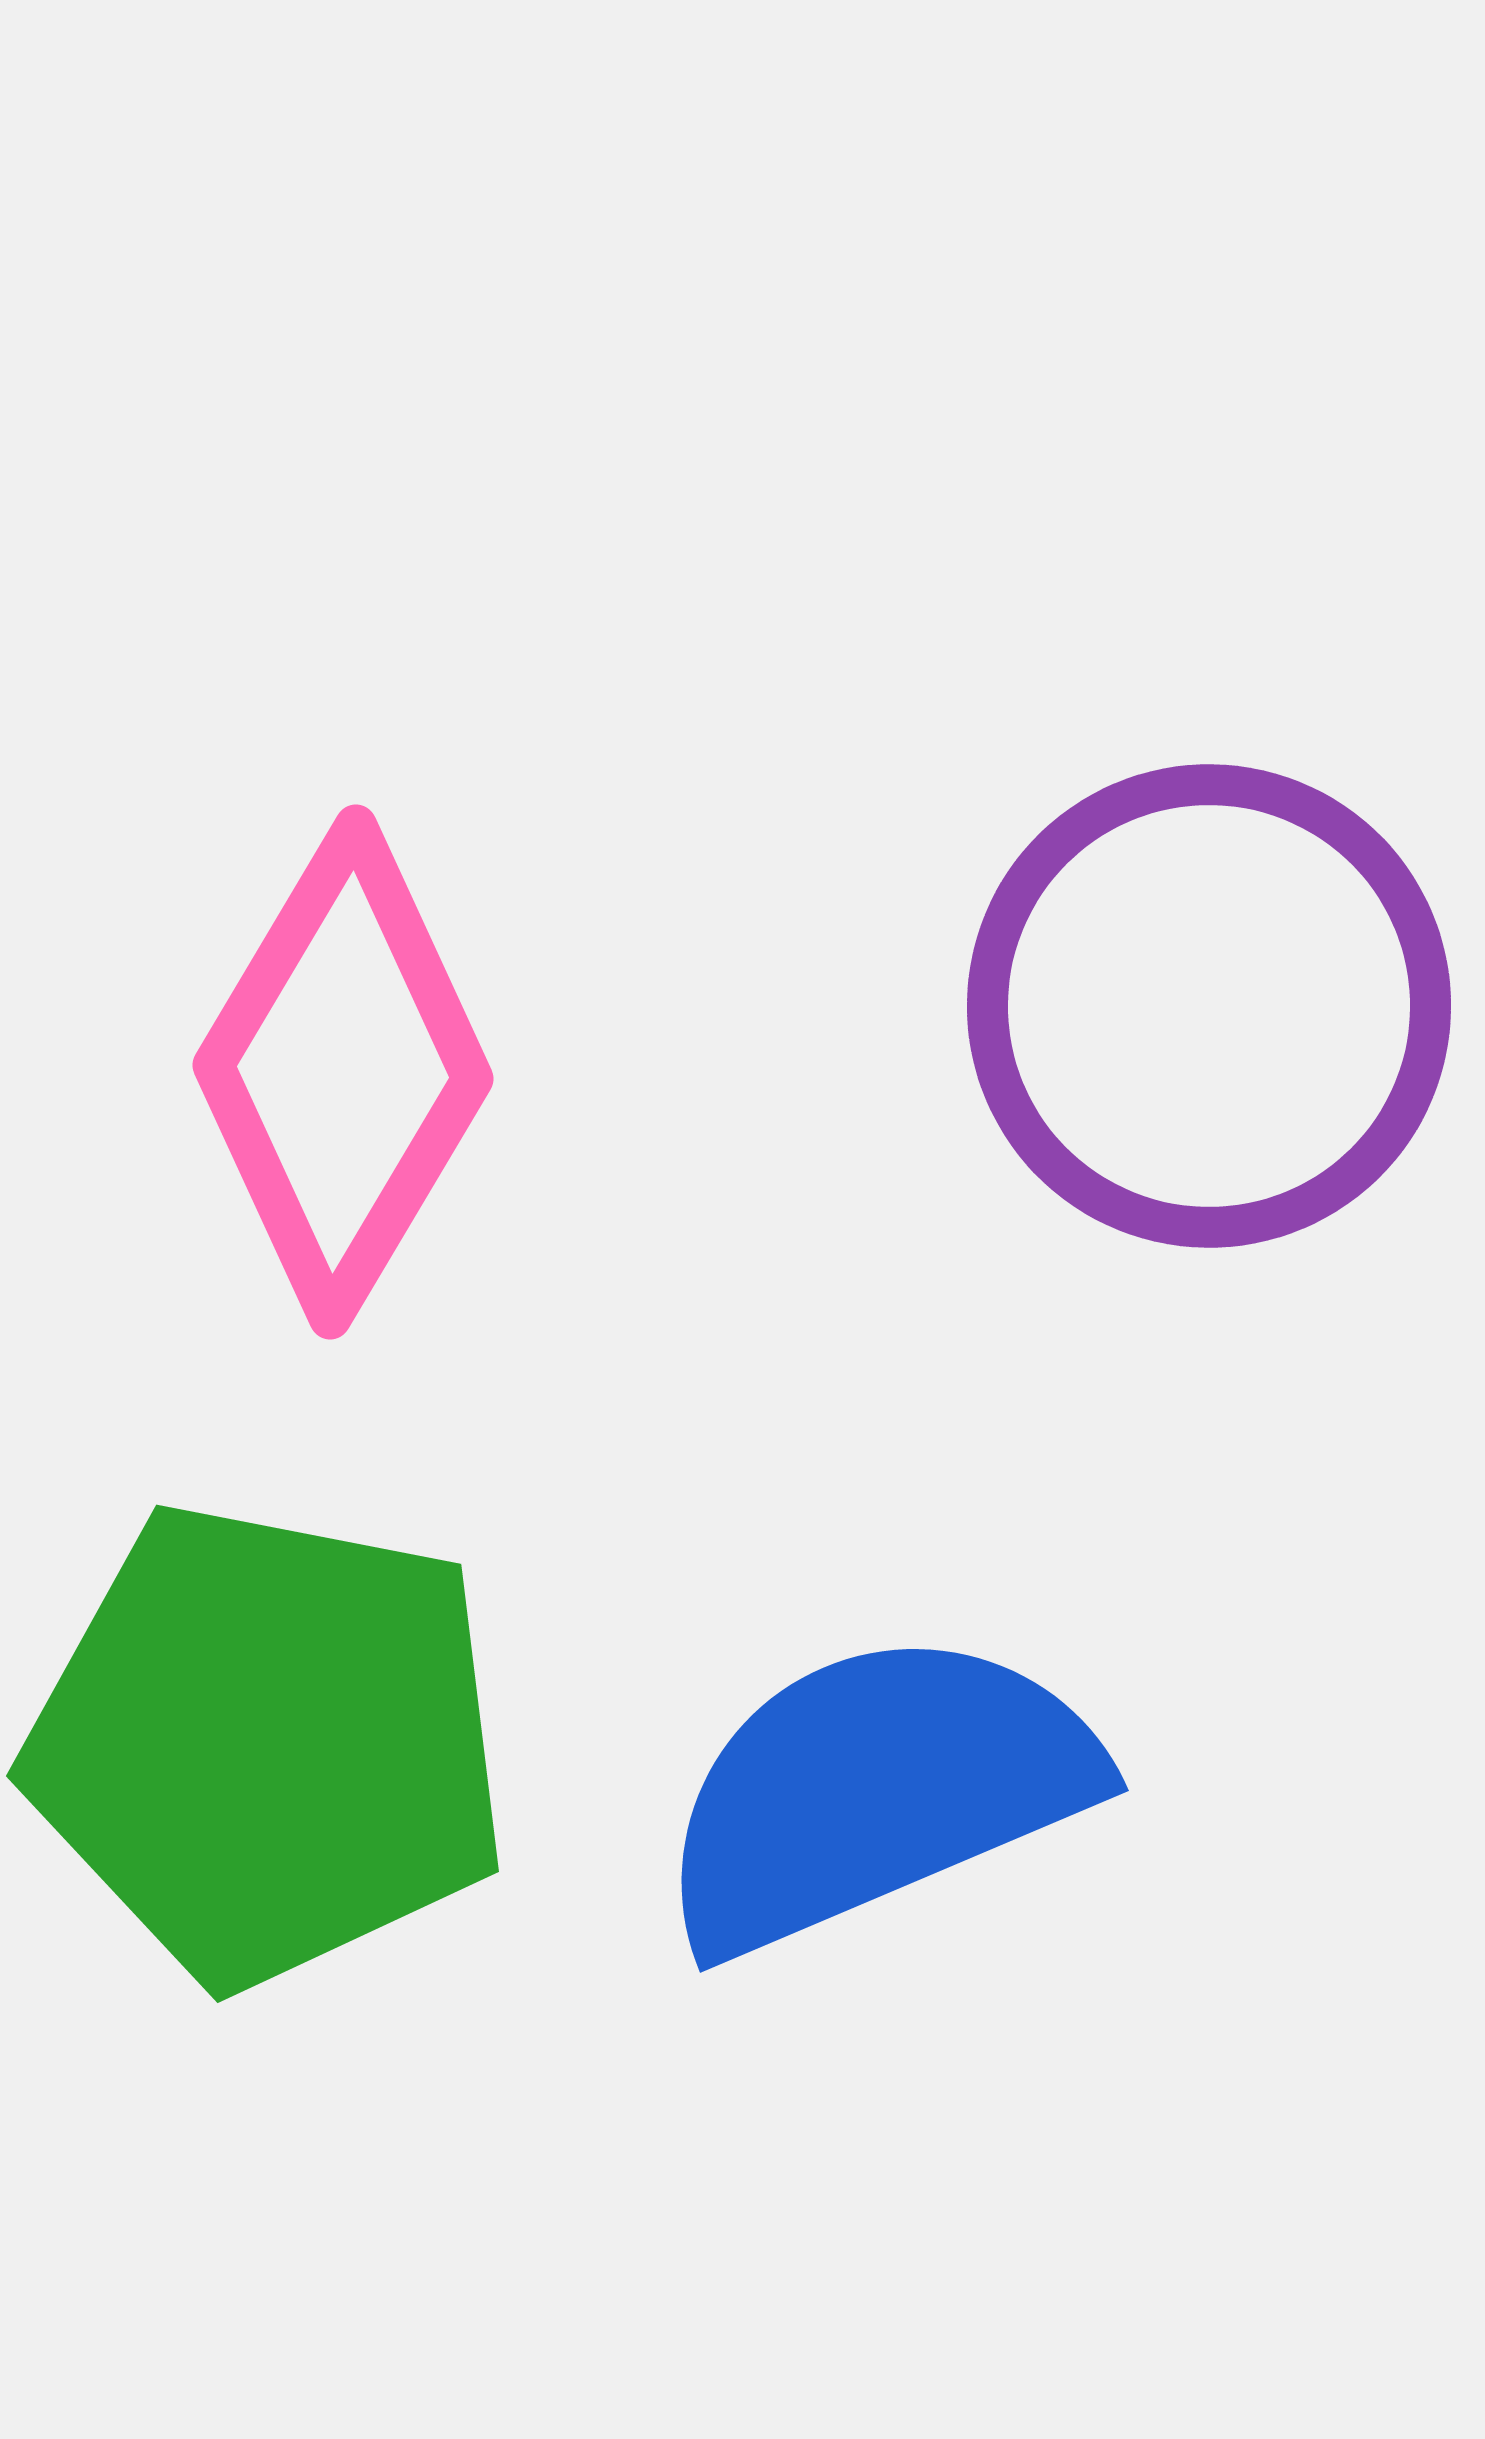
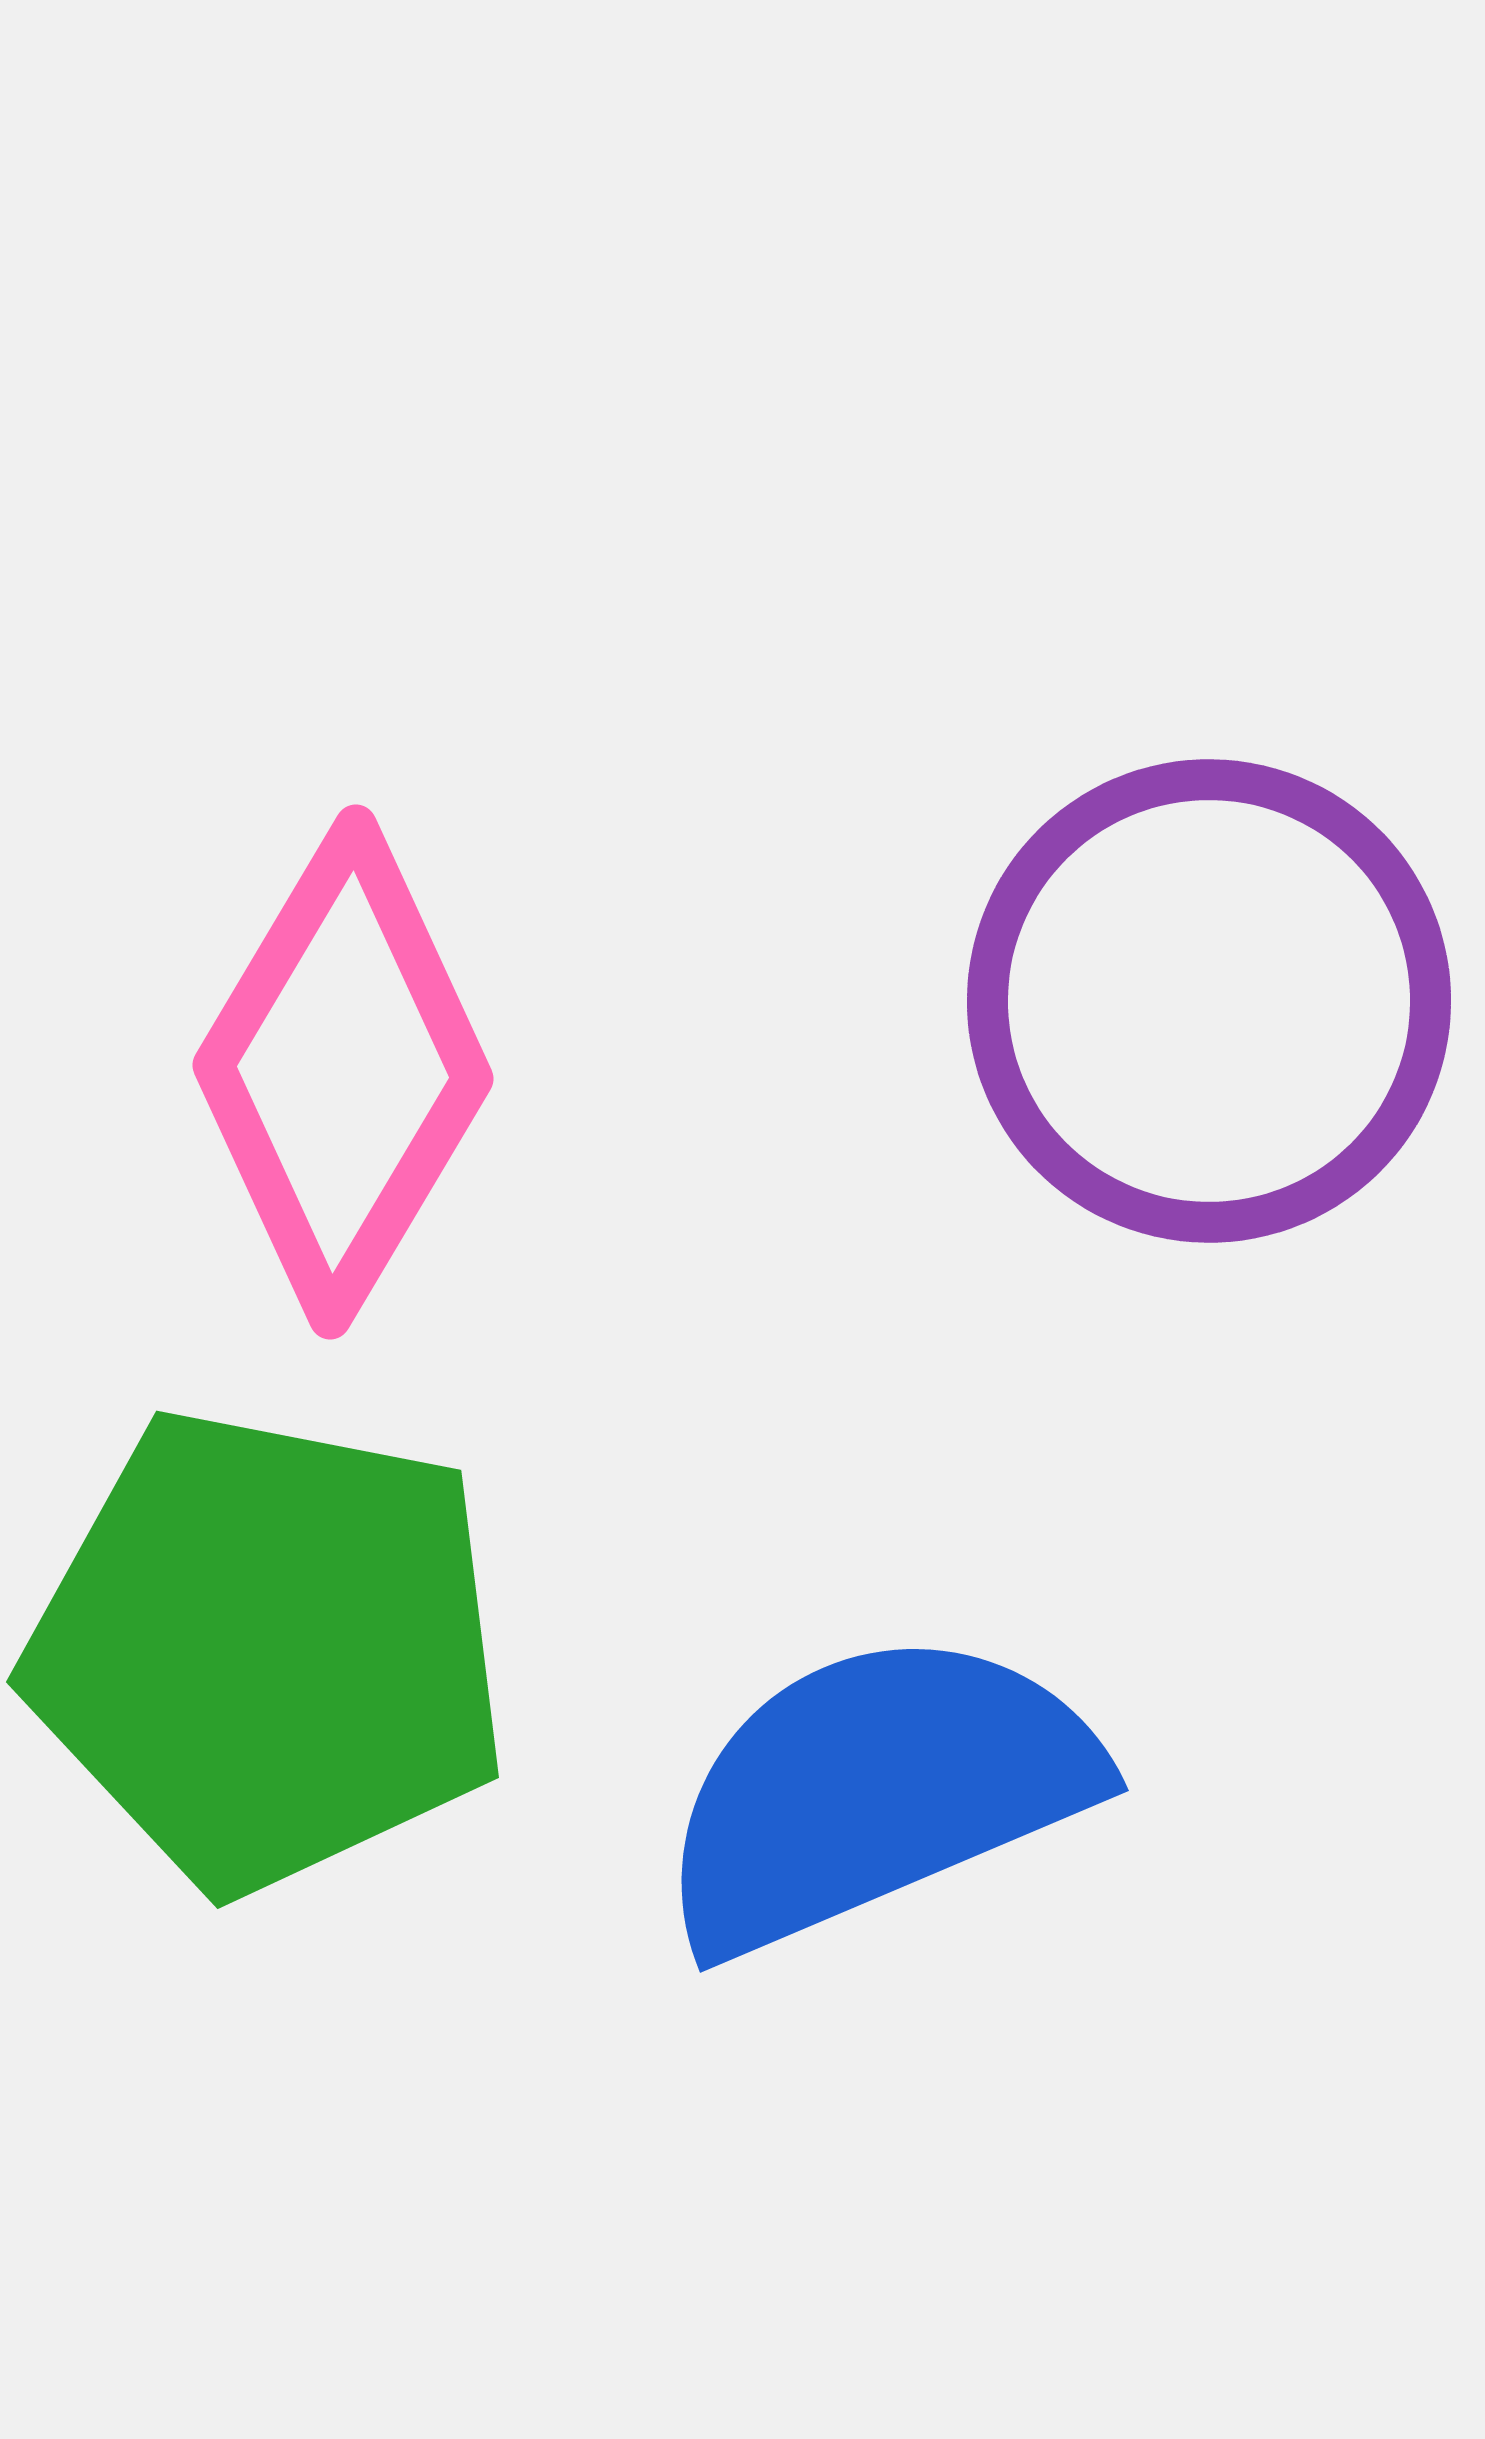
purple circle: moved 5 px up
green pentagon: moved 94 px up
